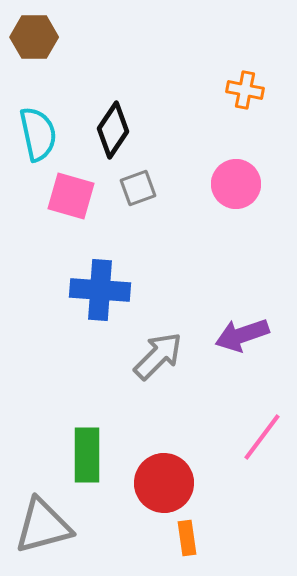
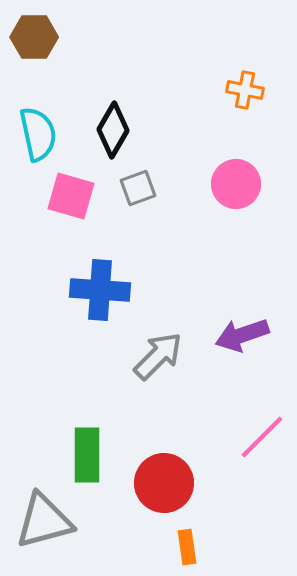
black diamond: rotated 4 degrees counterclockwise
pink line: rotated 8 degrees clockwise
gray triangle: moved 1 px right, 5 px up
orange rectangle: moved 9 px down
